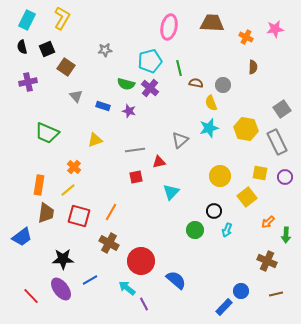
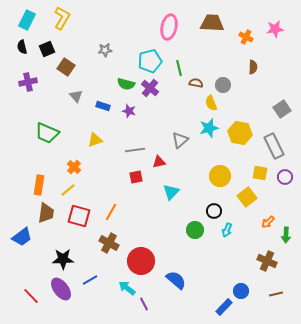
yellow hexagon at (246, 129): moved 6 px left, 4 px down
gray rectangle at (277, 142): moved 3 px left, 4 px down
